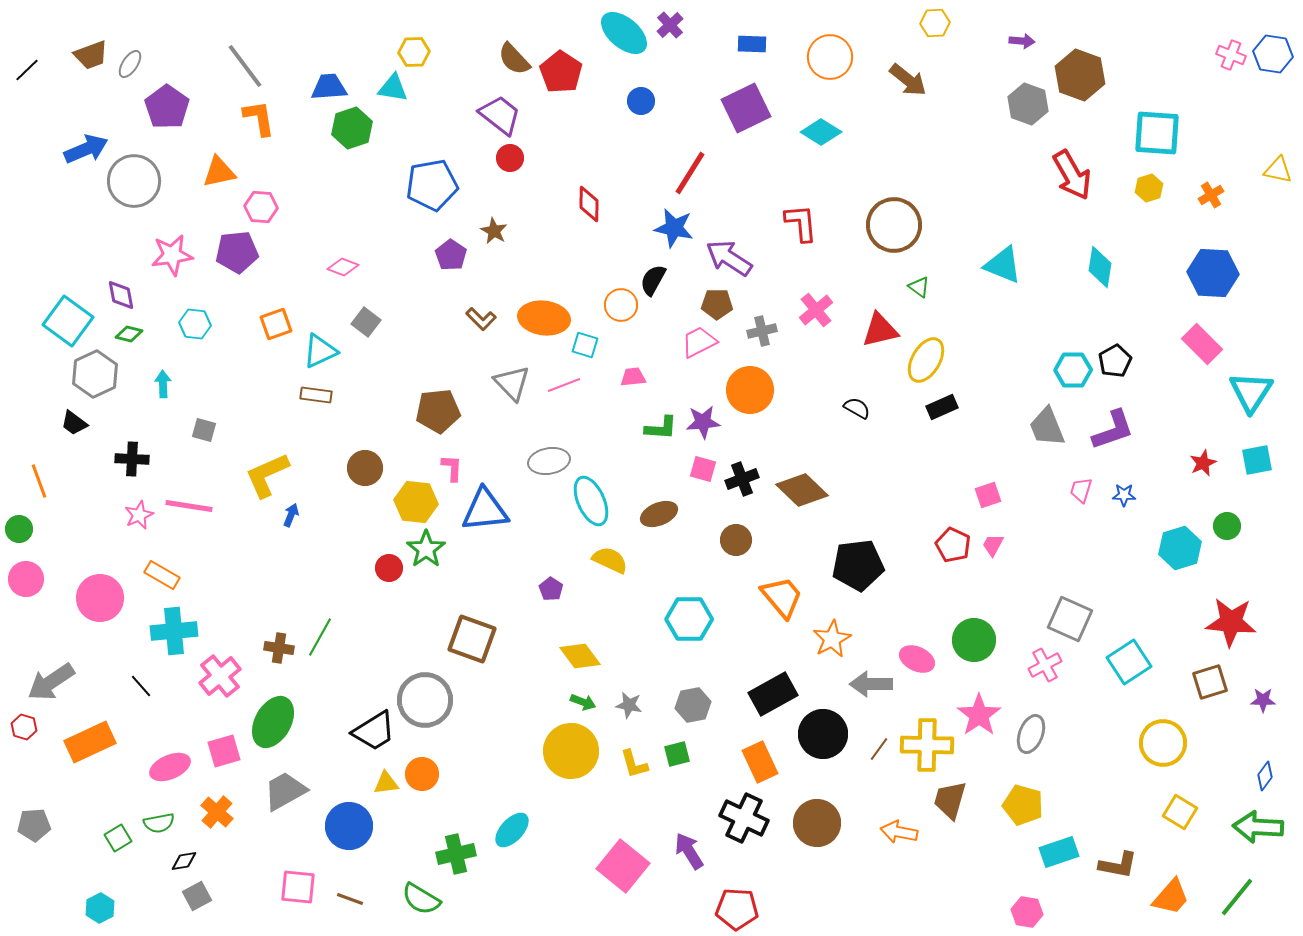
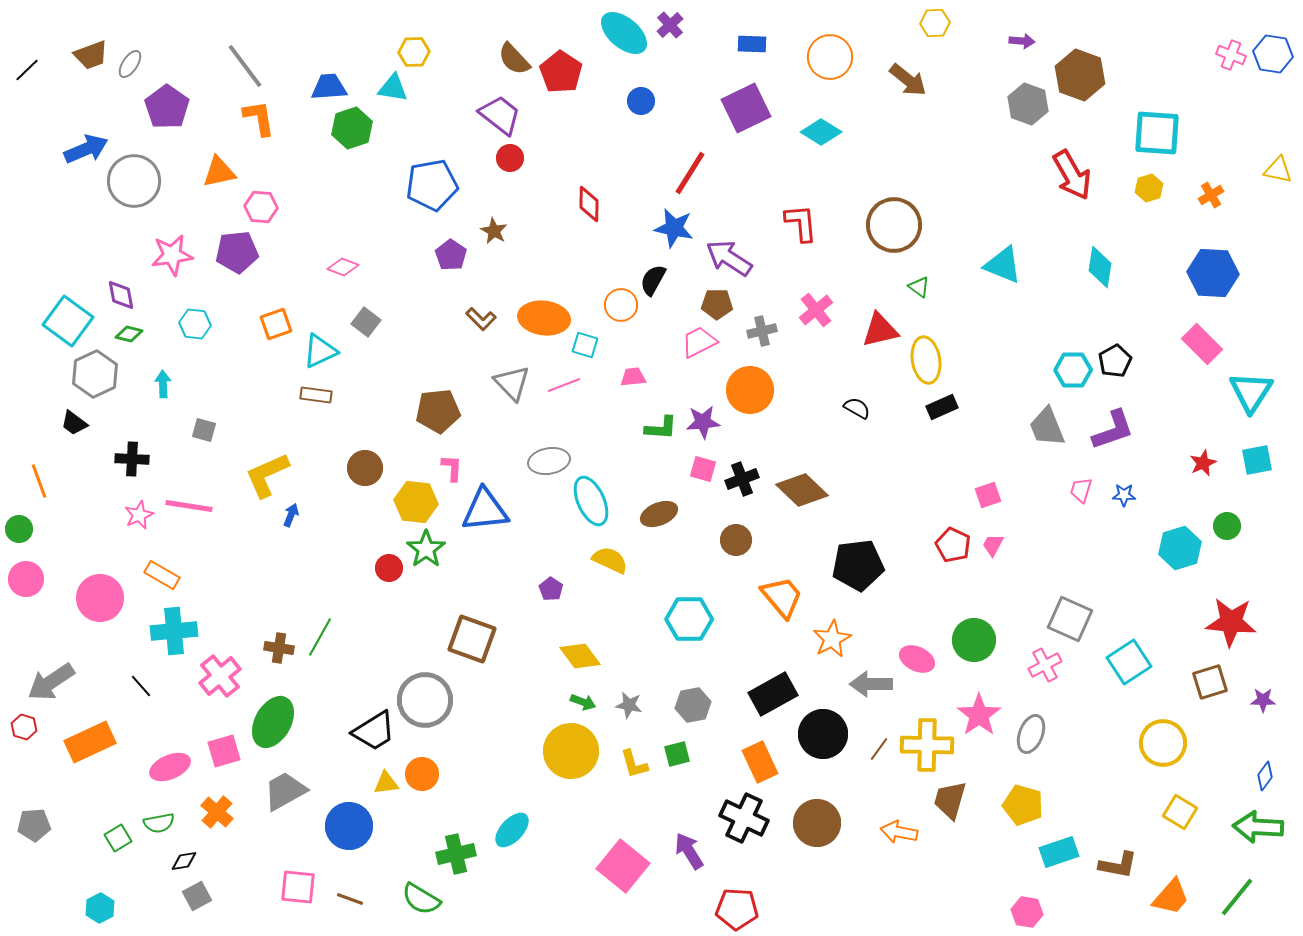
yellow ellipse at (926, 360): rotated 39 degrees counterclockwise
